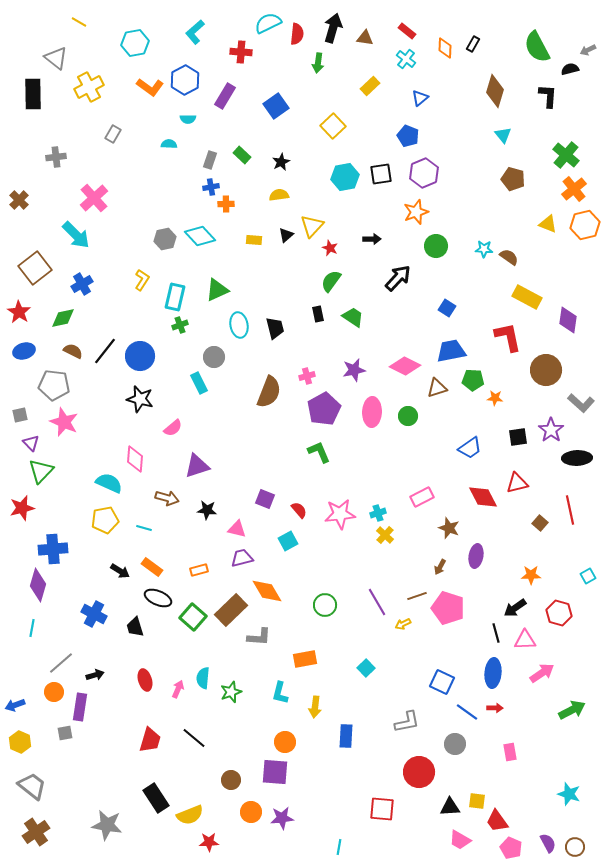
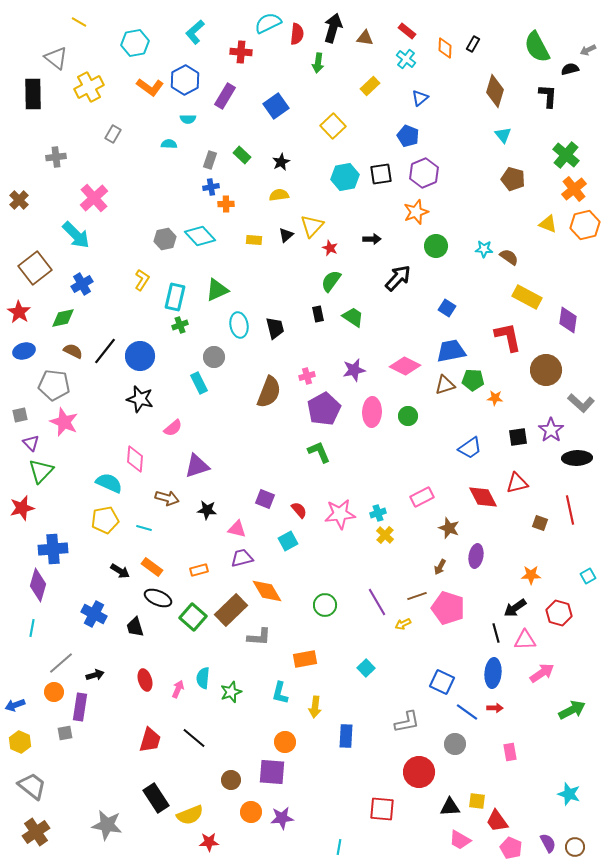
brown triangle at (437, 388): moved 8 px right, 3 px up
brown square at (540, 523): rotated 21 degrees counterclockwise
purple square at (275, 772): moved 3 px left
